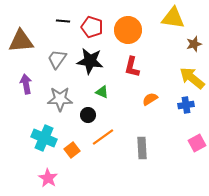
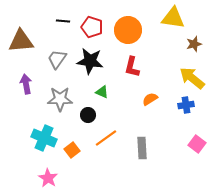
orange line: moved 3 px right, 1 px down
pink square: moved 1 px down; rotated 24 degrees counterclockwise
